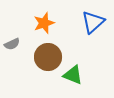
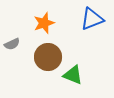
blue triangle: moved 1 px left, 3 px up; rotated 20 degrees clockwise
